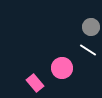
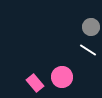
pink circle: moved 9 px down
